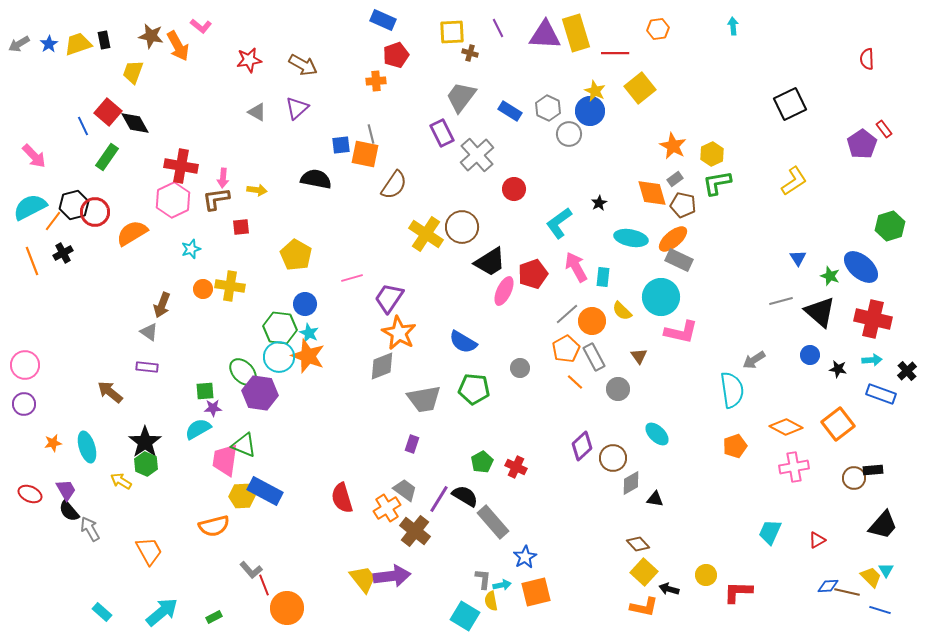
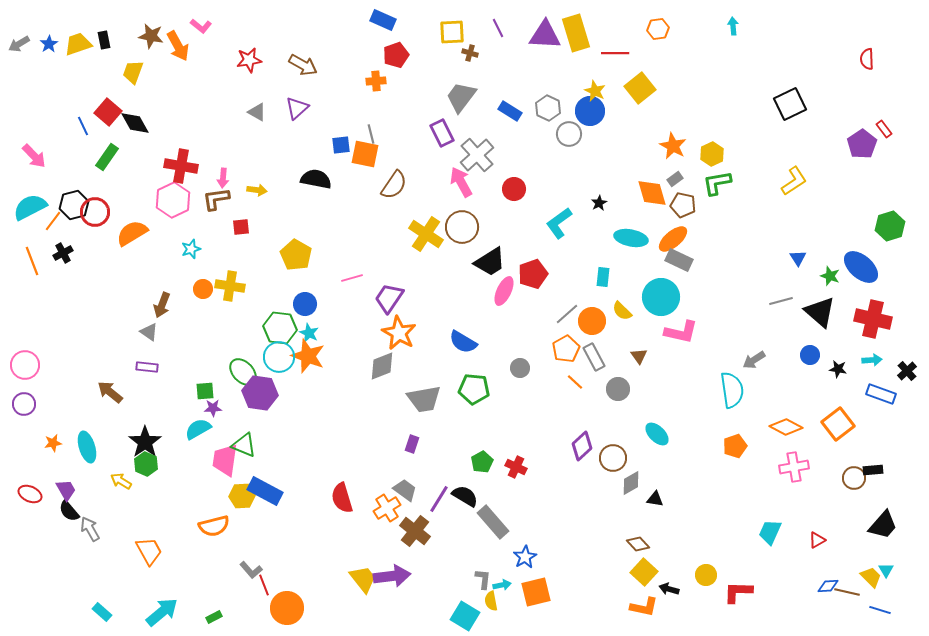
pink arrow at (576, 267): moved 115 px left, 85 px up
